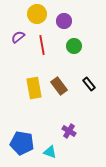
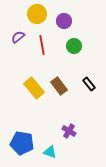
yellow rectangle: rotated 30 degrees counterclockwise
